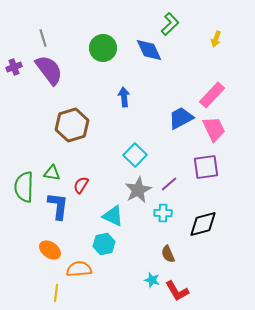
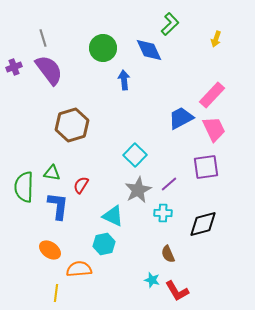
blue arrow: moved 17 px up
